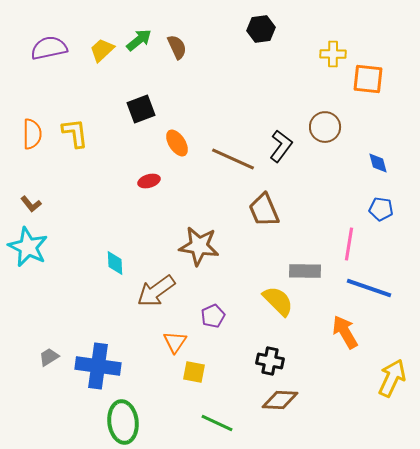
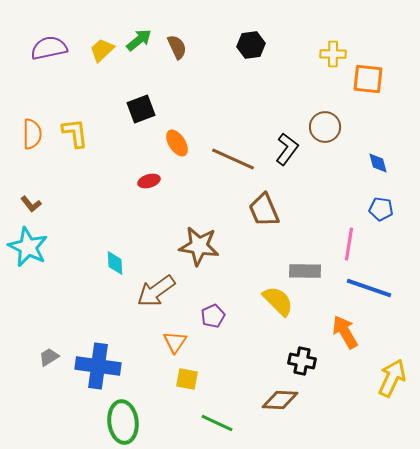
black hexagon: moved 10 px left, 16 px down
black L-shape: moved 6 px right, 3 px down
black cross: moved 32 px right
yellow square: moved 7 px left, 7 px down
